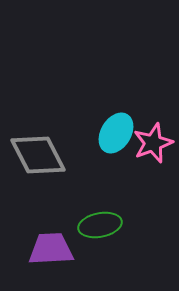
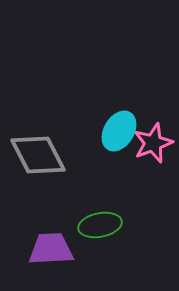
cyan ellipse: moved 3 px right, 2 px up
